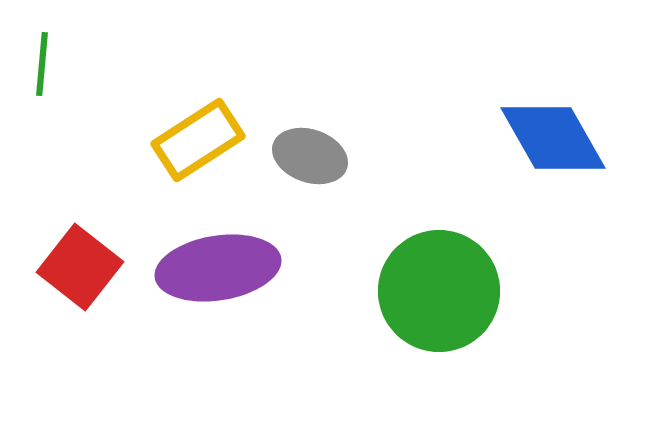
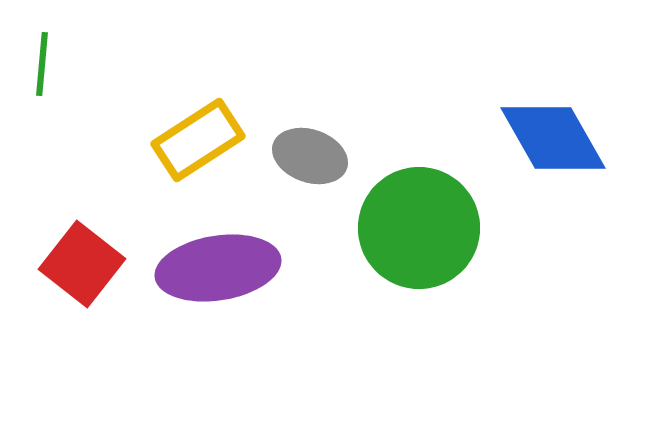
red square: moved 2 px right, 3 px up
green circle: moved 20 px left, 63 px up
